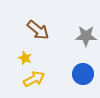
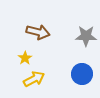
brown arrow: moved 2 px down; rotated 25 degrees counterclockwise
yellow star: rotated 16 degrees clockwise
blue circle: moved 1 px left
